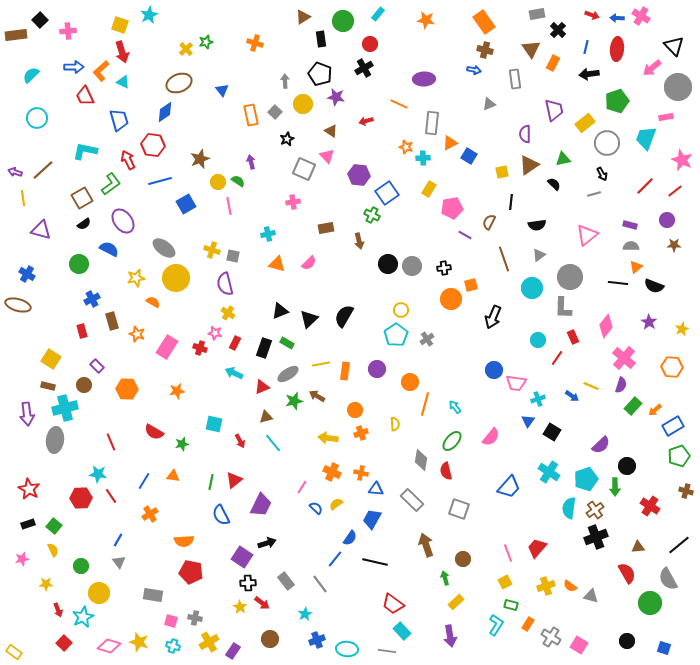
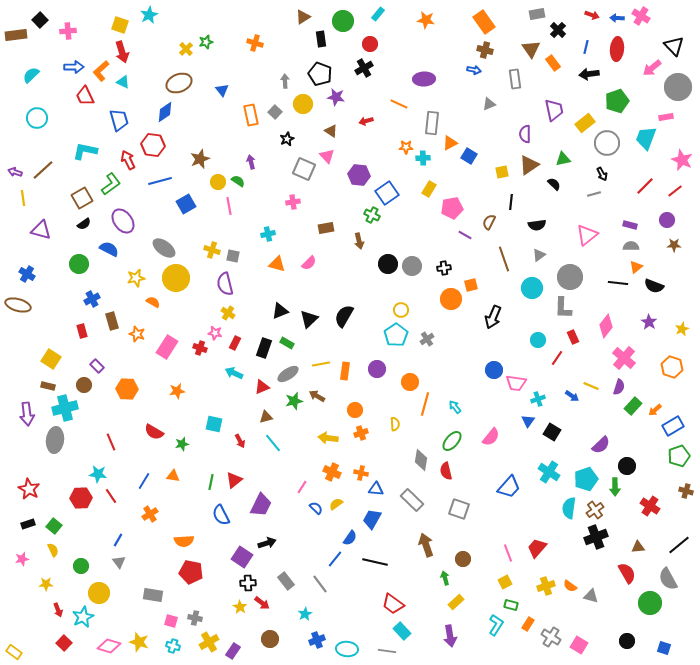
orange rectangle at (553, 63): rotated 63 degrees counterclockwise
orange star at (406, 147): rotated 16 degrees counterclockwise
orange hexagon at (672, 367): rotated 15 degrees clockwise
purple semicircle at (621, 385): moved 2 px left, 2 px down
